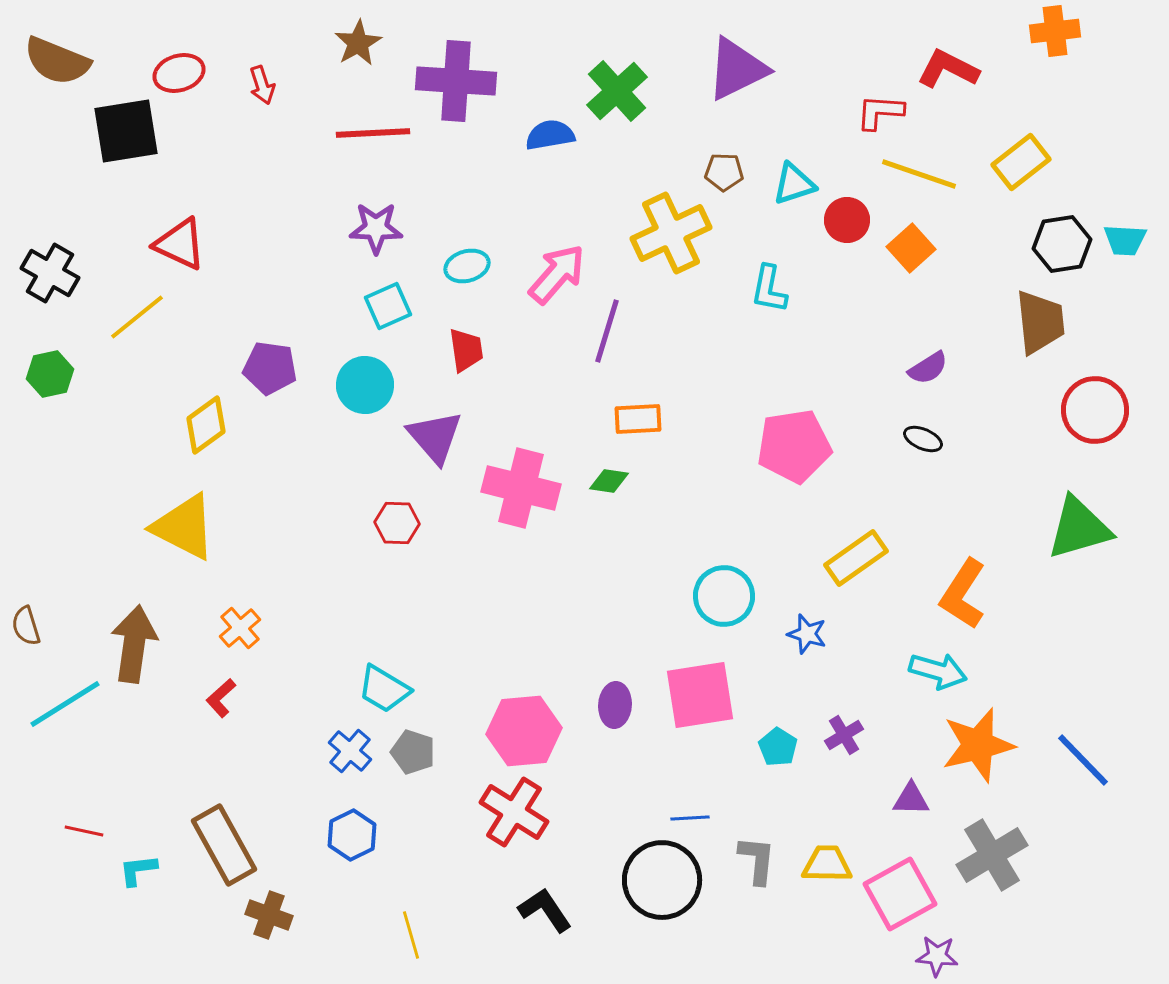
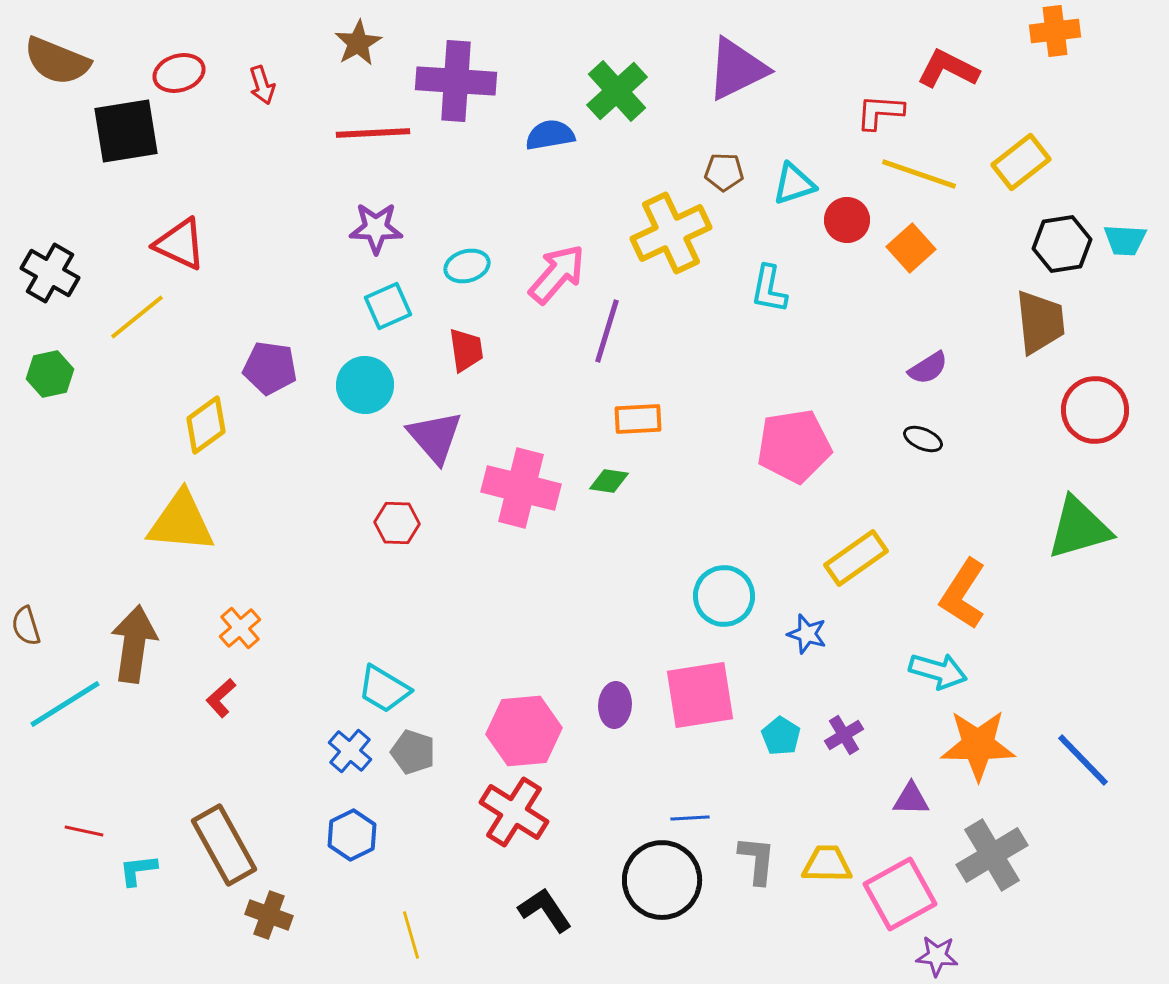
yellow triangle at (184, 527): moved 3 px left, 5 px up; rotated 22 degrees counterclockwise
orange star at (978, 745): rotated 14 degrees clockwise
cyan pentagon at (778, 747): moved 3 px right, 11 px up
